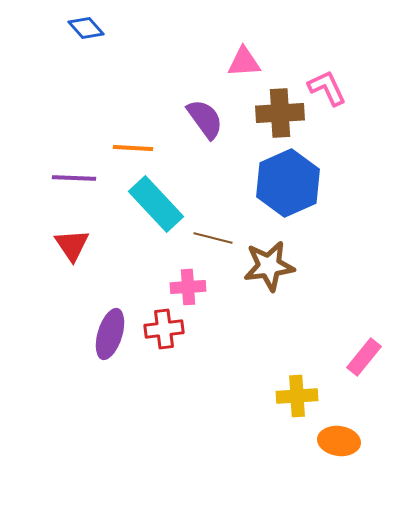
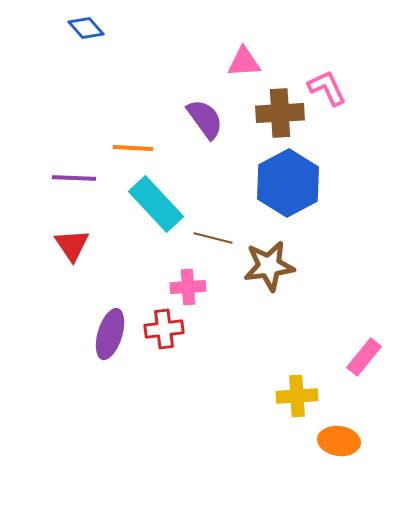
blue hexagon: rotated 4 degrees counterclockwise
